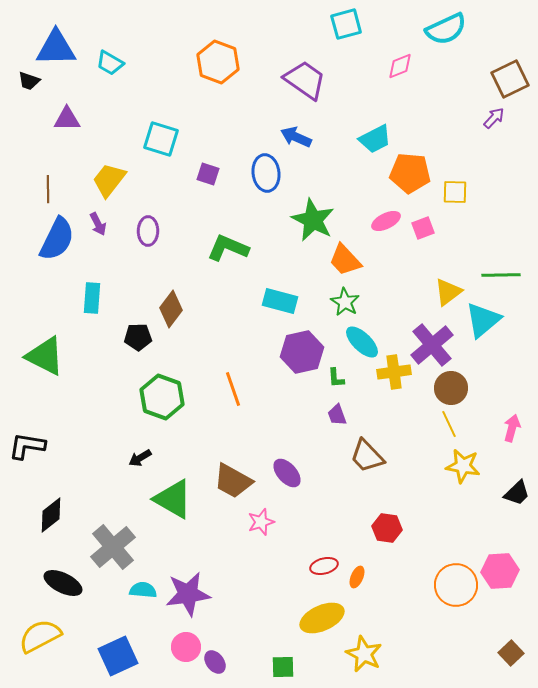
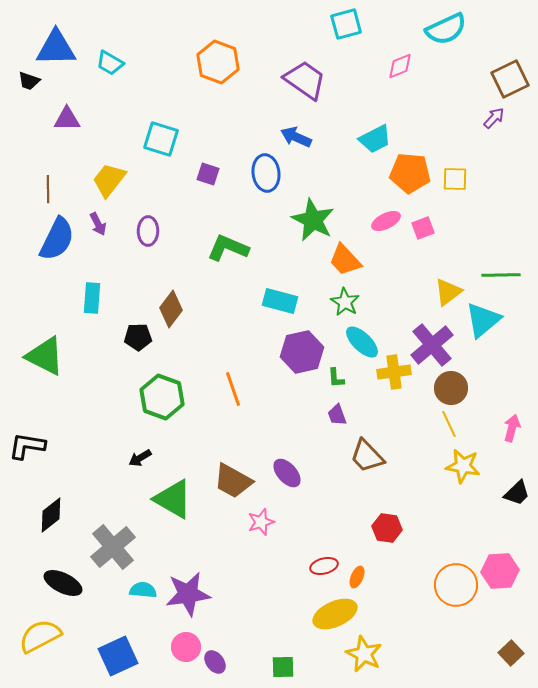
yellow square at (455, 192): moved 13 px up
yellow ellipse at (322, 618): moved 13 px right, 4 px up
